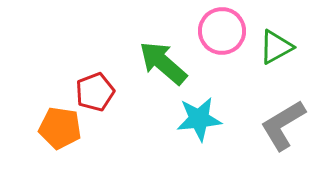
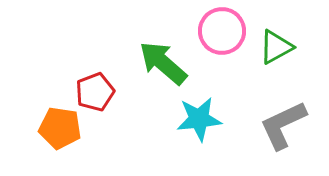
gray L-shape: rotated 6 degrees clockwise
